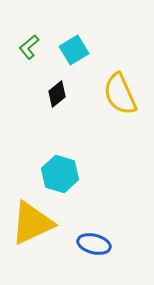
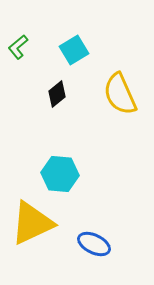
green L-shape: moved 11 px left
cyan hexagon: rotated 12 degrees counterclockwise
blue ellipse: rotated 12 degrees clockwise
